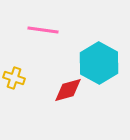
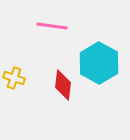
pink line: moved 9 px right, 4 px up
red diamond: moved 5 px left, 5 px up; rotated 68 degrees counterclockwise
